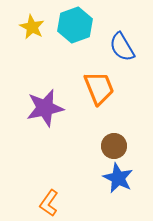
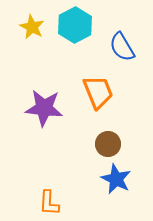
cyan hexagon: rotated 8 degrees counterclockwise
orange trapezoid: moved 1 px left, 4 px down
purple star: moved 1 px left; rotated 18 degrees clockwise
brown circle: moved 6 px left, 2 px up
blue star: moved 2 px left, 1 px down
orange L-shape: rotated 32 degrees counterclockwise
